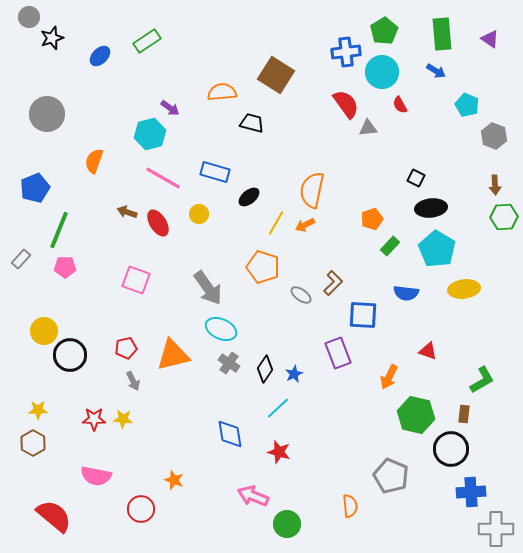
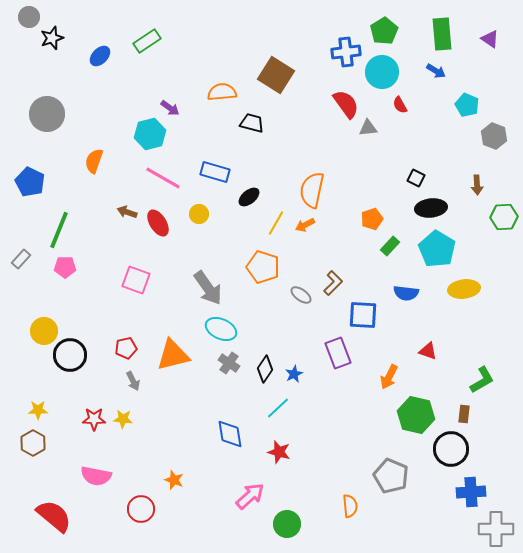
brown arrow at (495, 185): moved 18 px left
blue pentagon at (35, 188): moved 5 px left, 6 px up; rotated 24 degrees counterclockwise
pink arrow at (253, 496): moved 3 px left; rotated 116 degrees clockwise
